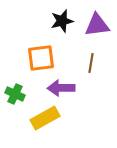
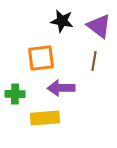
black star: rotated 25 degrees clockwise
purple triangle: moved 2 px right, 1 px down; rotated 44 degrees clockwise
brown line: moved 3 px right, 2 px up
green cross: rotated 24 degrees counterclockwise
yellow rectangle: rotated 24 degrees clockwise
